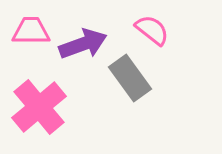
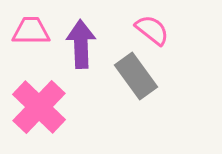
purple arrow: moved 2 px left; rotated 72 degrees counterclockwise
gray rectangle: moved 6 px right, 2 px up
pink cross: rotated 6 degrees counterclockwise
